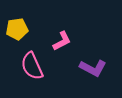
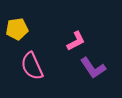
pink L-shape: moved 14 px right
purple L-shape: rotated 28 degrees clockwise
